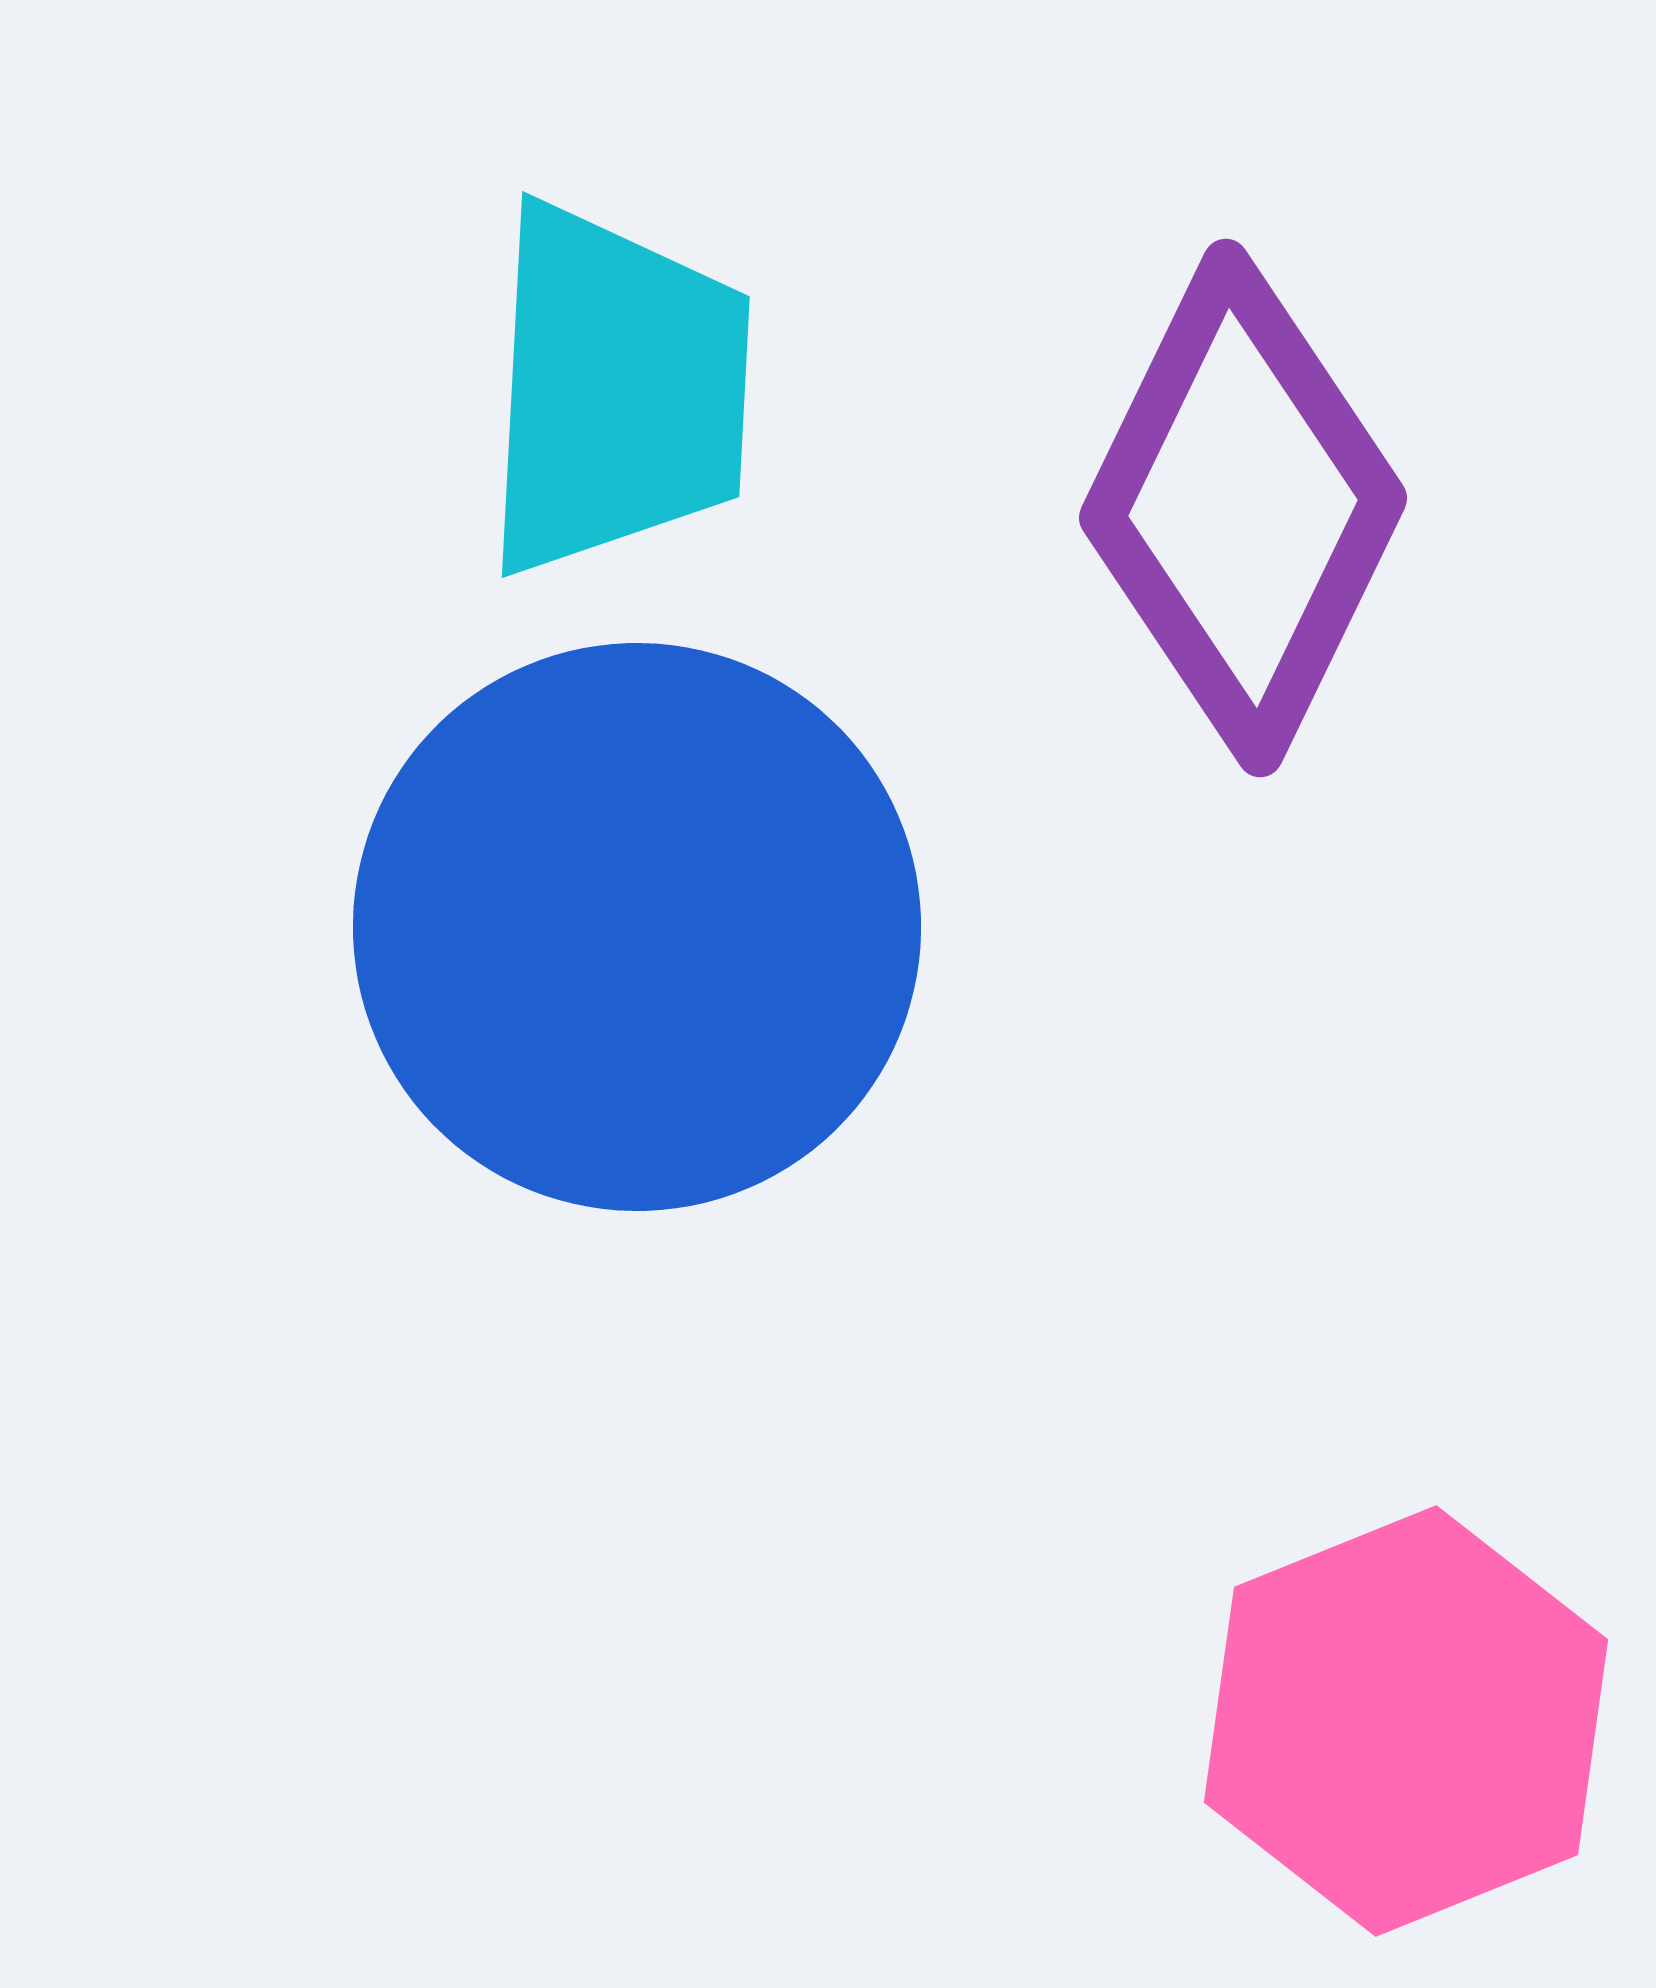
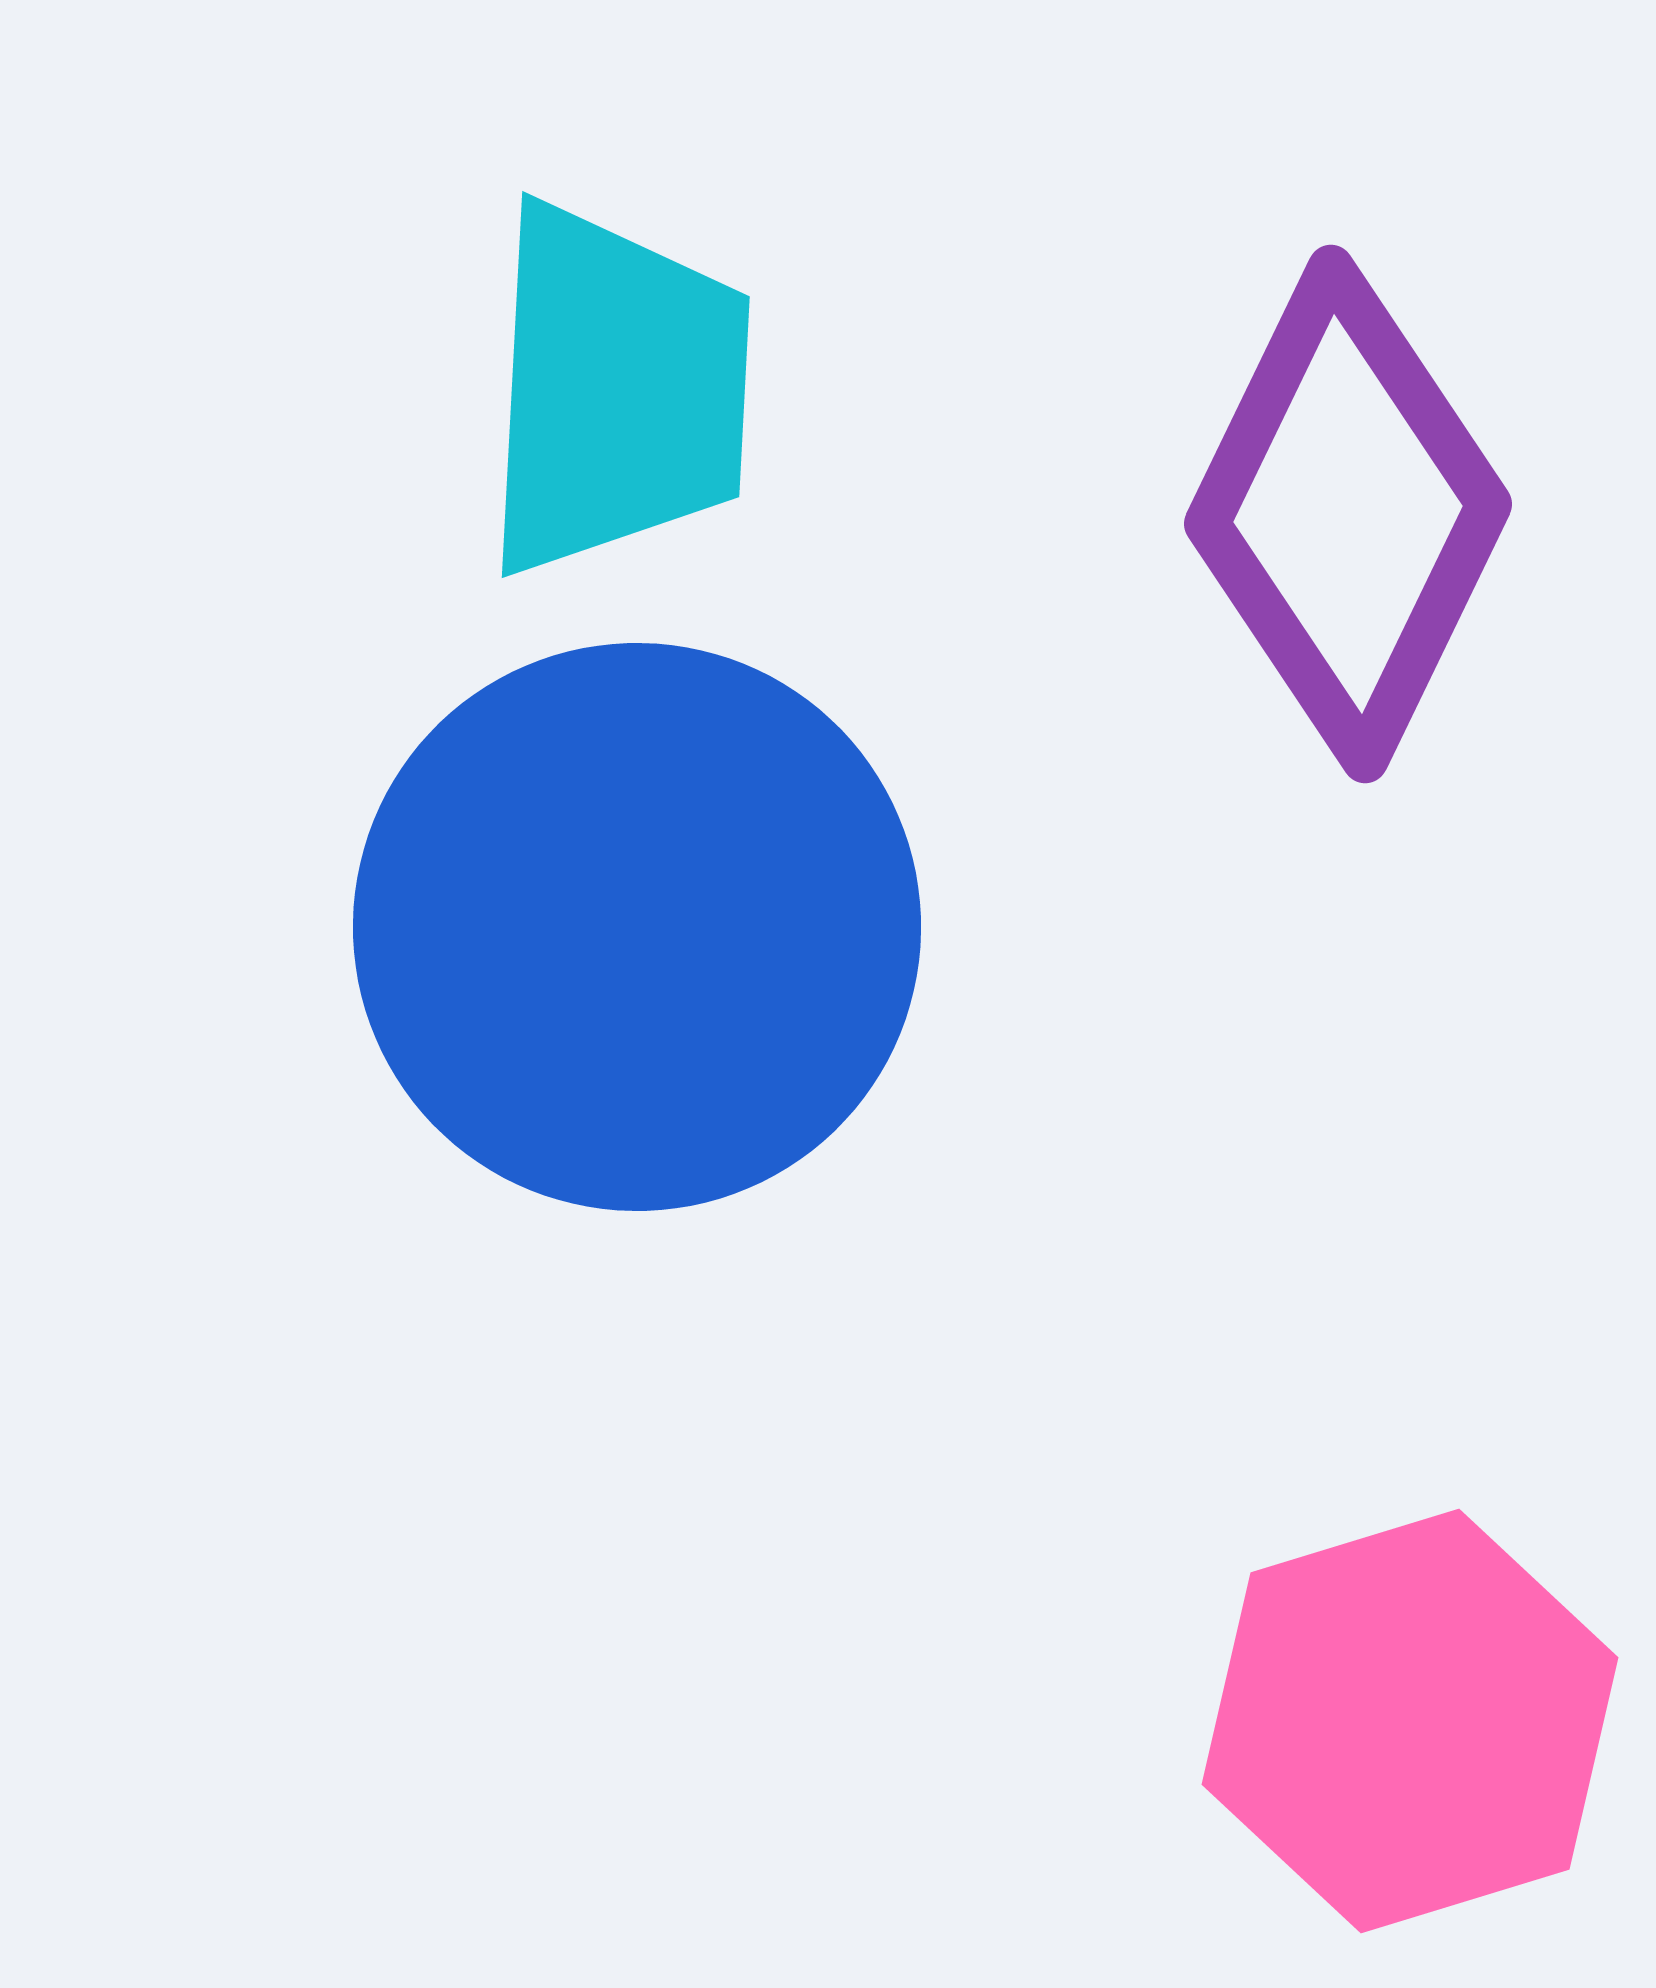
purple diamond: moved 105 px right, 6 px down
pink hexagon: moved 4 px right; rotated 5 degrees clockwise
